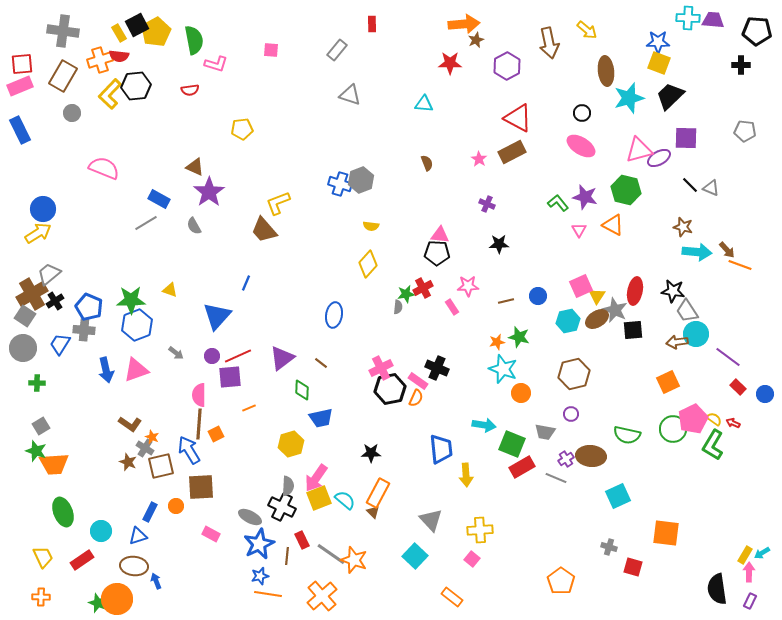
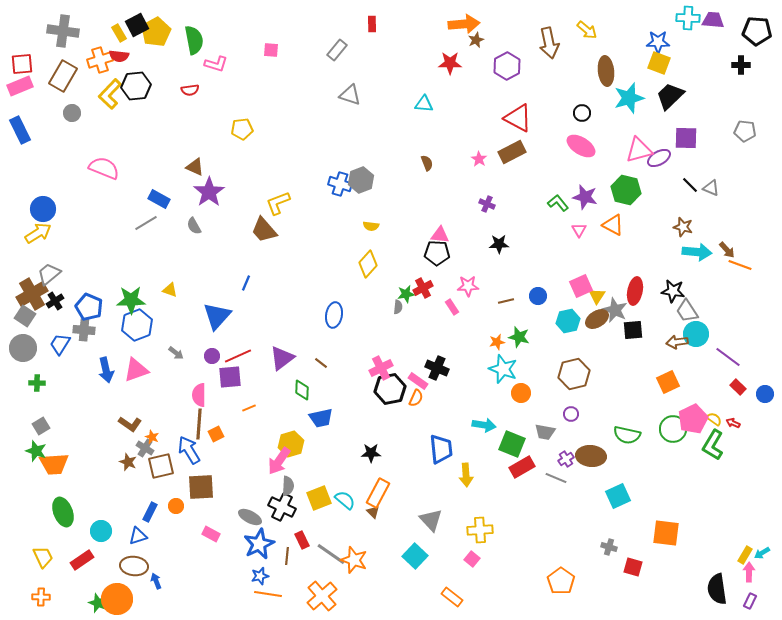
pink arrow at (316, 478): moved 37 px left, 17 px up
